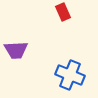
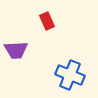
red rectangle: moved 16 px left, 9 px down
